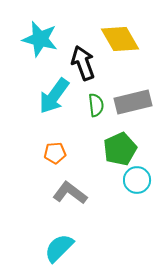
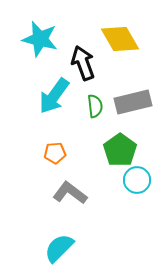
green semicircle: moved 1 px left, 1 px down
green pentagon: moved 1 px down; rotated 12 degrees counterclockwise
